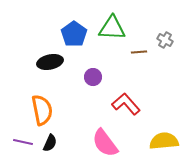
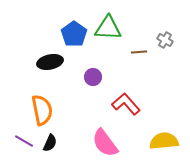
green triangle: moved 4 px left
purple line: moved 1 px right, 1 px up; rotated 18 degrees clockwise
